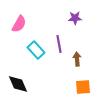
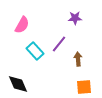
pink semicircle: moved 3 px right, 1 px down
purple line: rotated 48 degrees clockwise
cyan rectangle: moved 1 px left, 1 px down
brown arrow: moved 1 px right
orange square: moved 1 px right
